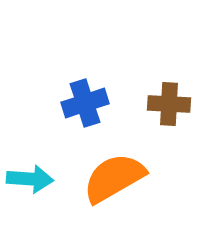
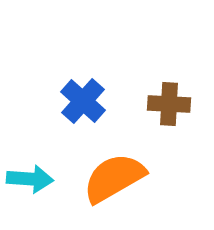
blue cross: moved 2 px left, 2 px up; rotated 30 degrees counterclockwise
